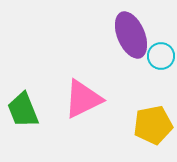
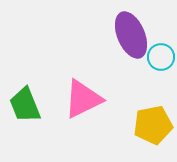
cyan circle: moved 1 px down
green trapezoid: moved 2 px right, 5 px up
